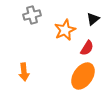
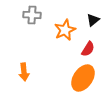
gray cross: rotated 18 degrees clockwise
black triangle: moved 1 px down
red semicircle: moved 1 px right, 1 px down
orange ellipse: moved 2 px down
